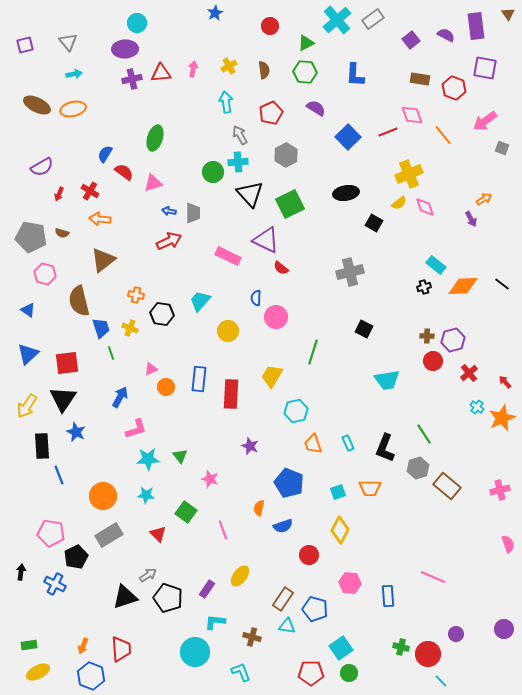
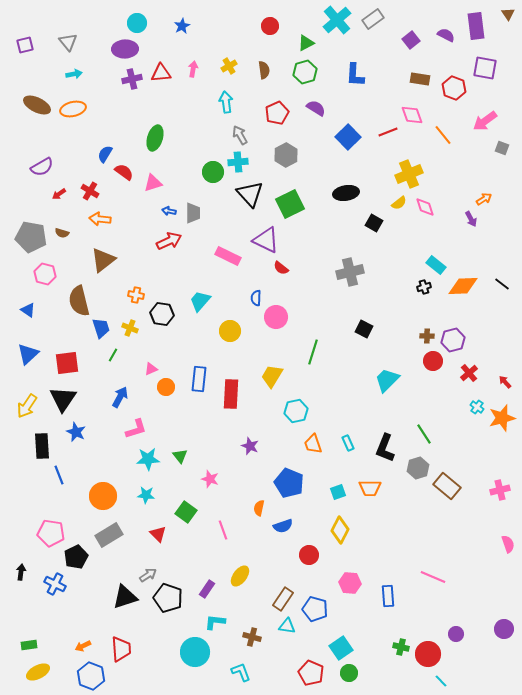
blue star at (215, 13): moved 33 px left, 13 px down
green hexagon at (305, 72): rotated 20 degrees counterclockwise
red pentagon at (271, 113): moved 6 px right
red arrow at (59, 194): rotated 32 degrees clockwise
yellow circle at (228, 331): moved 2 px right
green line at (111, 353): moved 2 px right, 2 px down; rotated 48 degrees clockwise
cyan trapezoid at (387, 380): rotated 144 degrees clockwise
orange star at (502, 418): rotated 8 degrees clockwise
orange arrow at (83, 646): rotated 42 degrees clockwise
red pentagon at (311, 673): rotated 25 degrees clockwise
